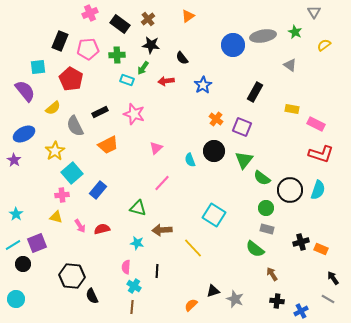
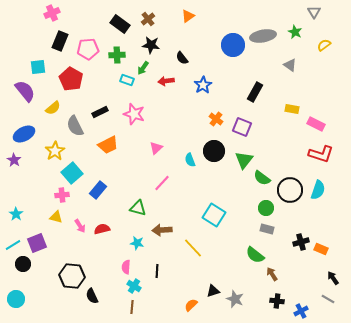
pink cross at (90, 13): moved 38 px left
green semicircle at (255, 249): moved 6 px down
